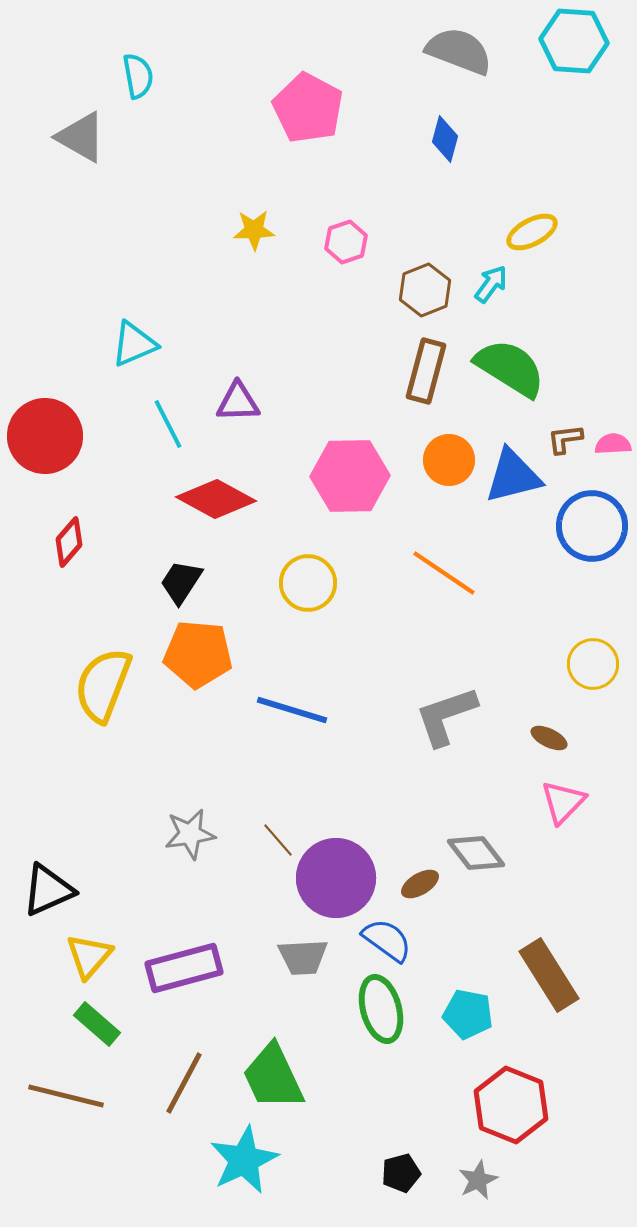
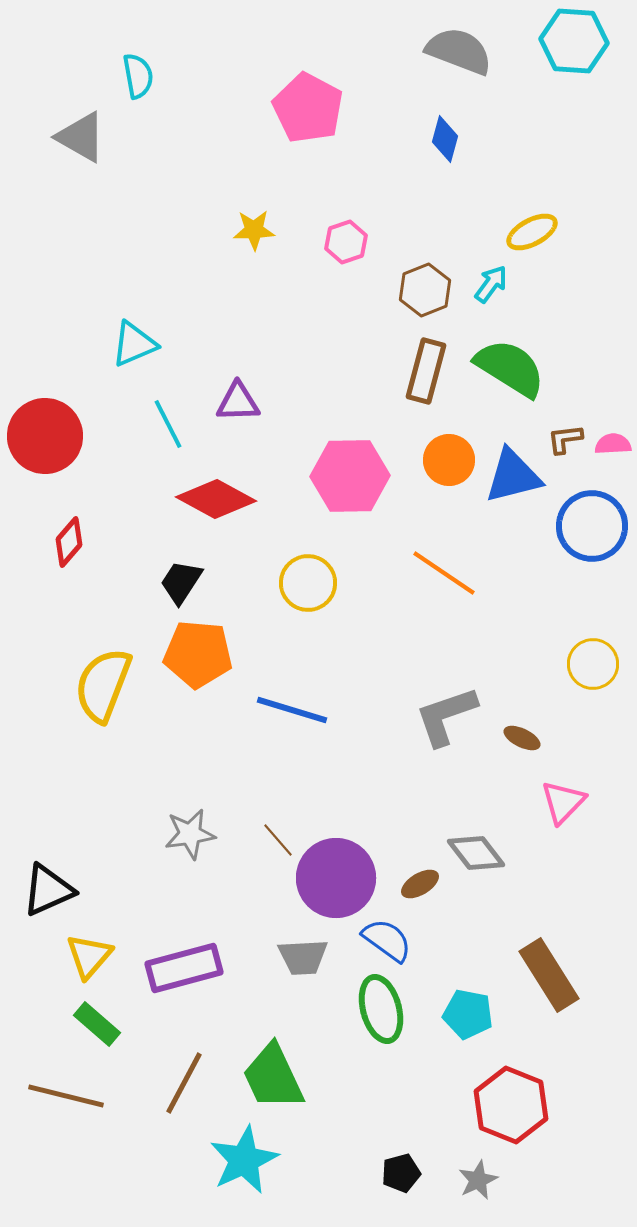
brown ellipse at (549, 738): moved 27 px left
